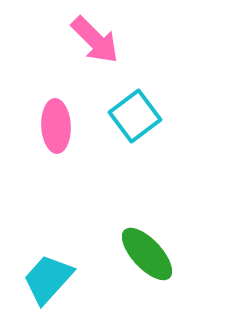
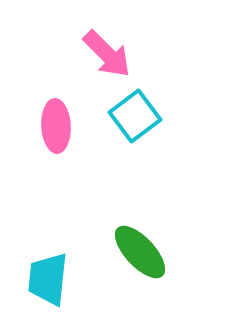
pink arrow: moved 12 px right, 14 px down
green ellipse: moved 7 px left, 2 px up
cyan trapezoid: rotated 36 degrees counterclockwise
